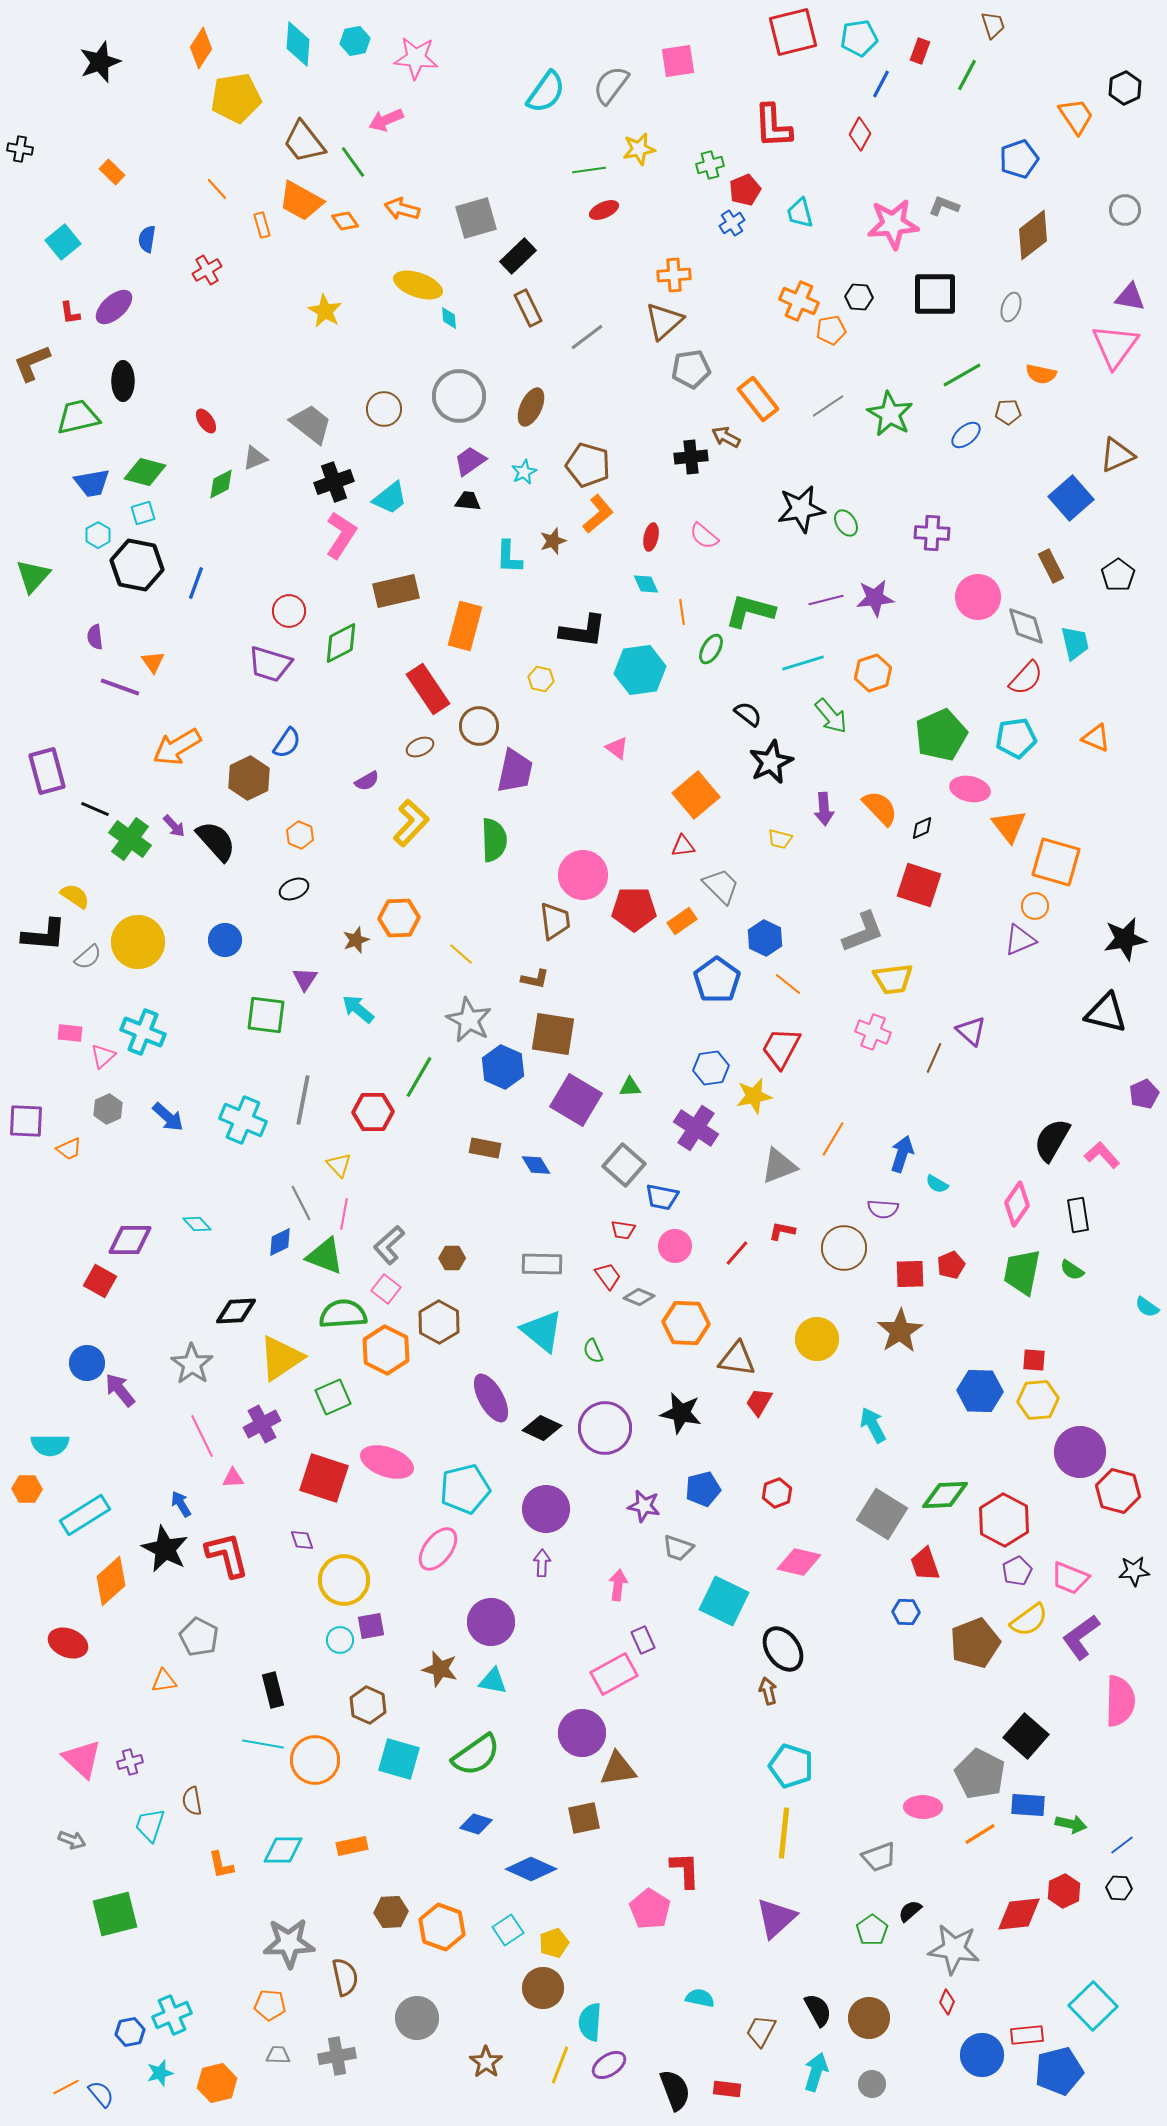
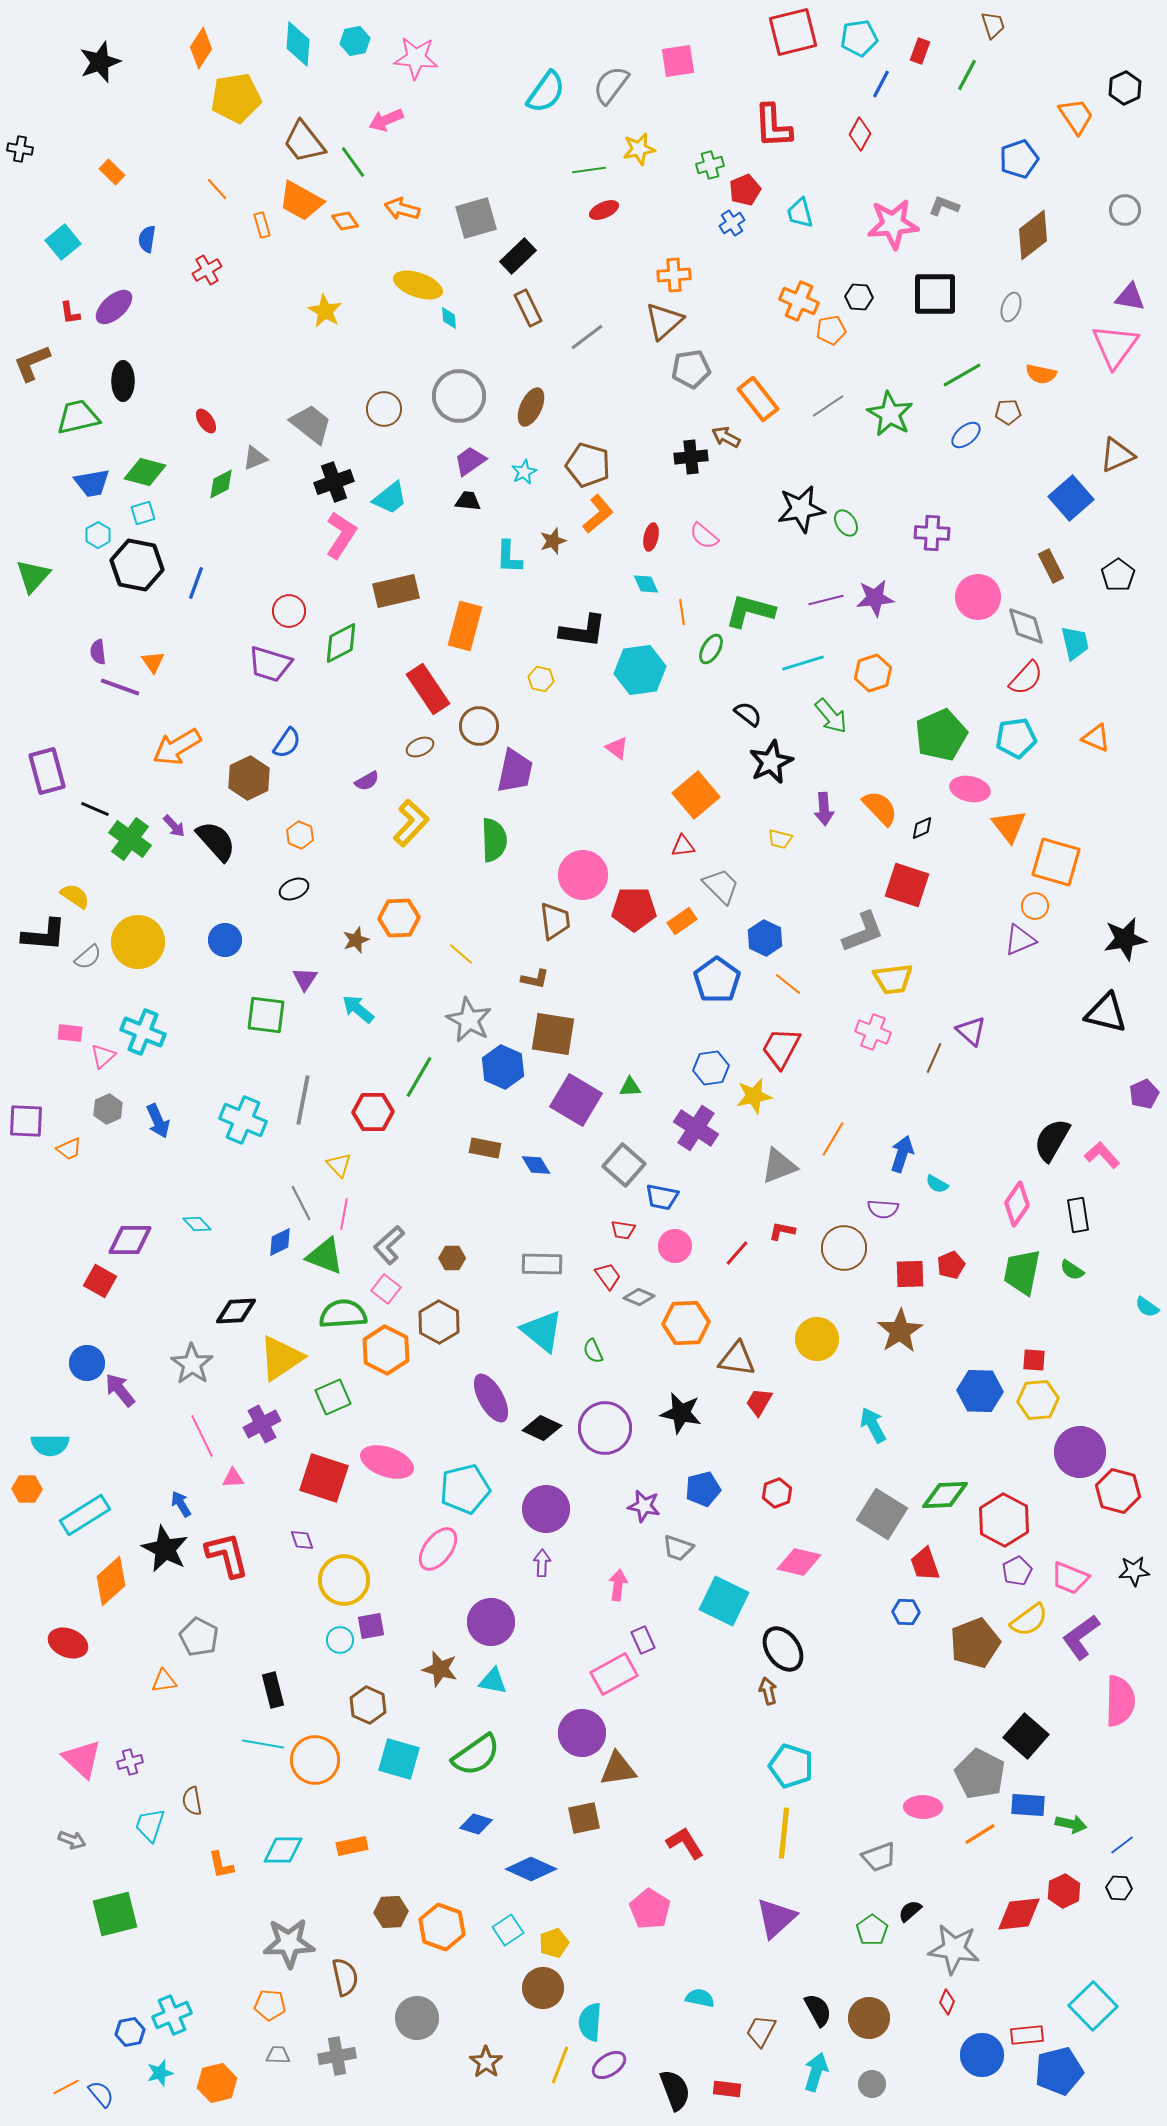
purple semicircle at (95, 637): moved 3 px right, 15 px down
red square at (919, 885): moved 12 px left
blue arrow at (168, 1117): moved 10 px left, 4 px down; rotated 24 degrees clockwise
orange hexagon at (686, 1323): rotated 6 degrees counterclockwise
red L-shape at (685, 1870): moved 27 px up; rotated 30 degrees counterclockwise
